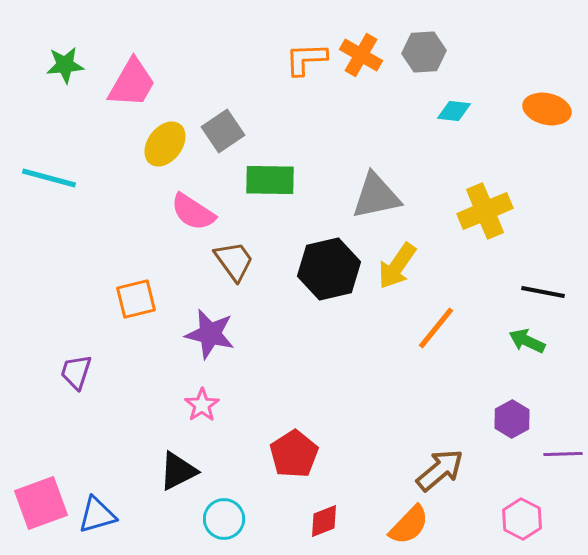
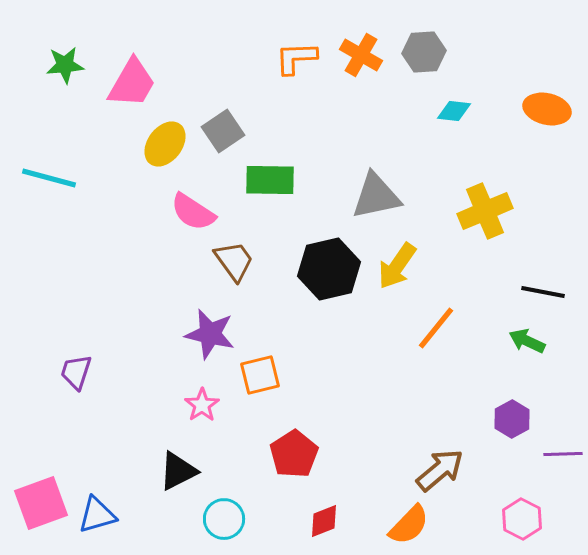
orange L-shape: moved 10 px left, 1 px up
orange square: moved 124 px right, 76 px down
